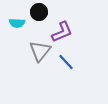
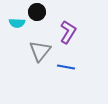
black circle: moved 2 px left
purple L-shape: moved 6 px right; rotated 35 degrees counterclockwise
blue line: moved 5 px down; rotated 36 degrees counterclockwise
